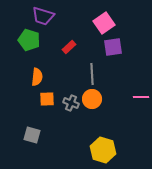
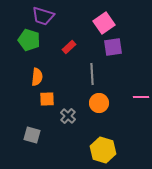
orange circle: moved 7 px right, 4 px down
gray cross: moved 3 px left, 13 px down; rotated 21 degrees clockwise
